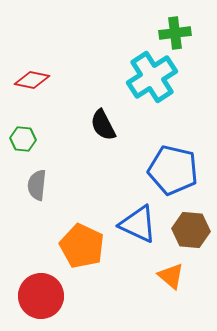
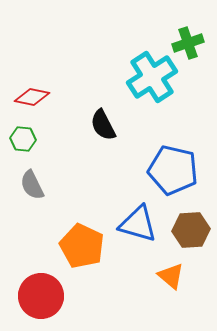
green cross: moved 13 px right, 10 px down; rotated 12 degrees counterclockwise
red diamond: moved 17 px down
gray semicircle: moved 5 px left; rotated 32 degrees counterclockwise
blue triangle: rotated 9 degrees counterclockwise
brown hexagon: rotated 9 degrees counterclockwise
